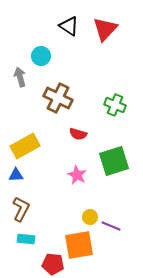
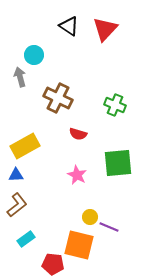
cyan circle: moved 7 px left, 1 px up
green square: moved 4 px right, 2 px down; rotated 12 degrees clockwise
brown L-shape: moved 4 px left, 4 px up; rotated 25 degrees clockwise
purple line: moved 2 px left, 1 px down
cyan rectangle: rotated 42 degrees counterclockwise
orange square: rotated 24 degrees clockwise
